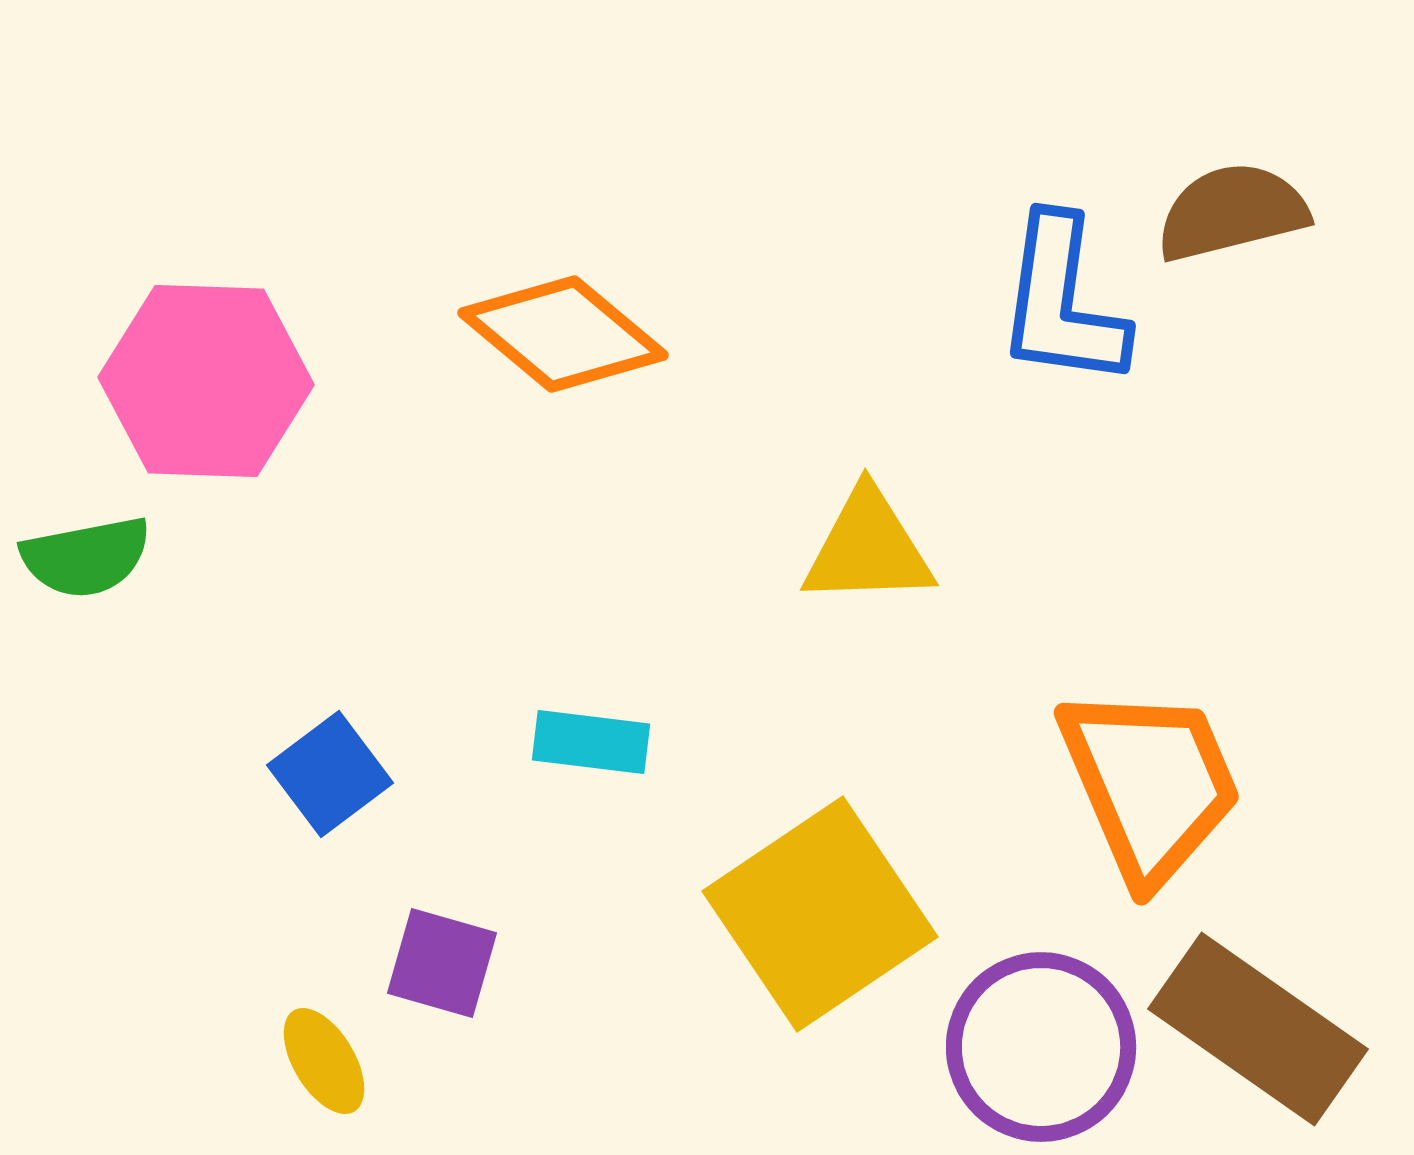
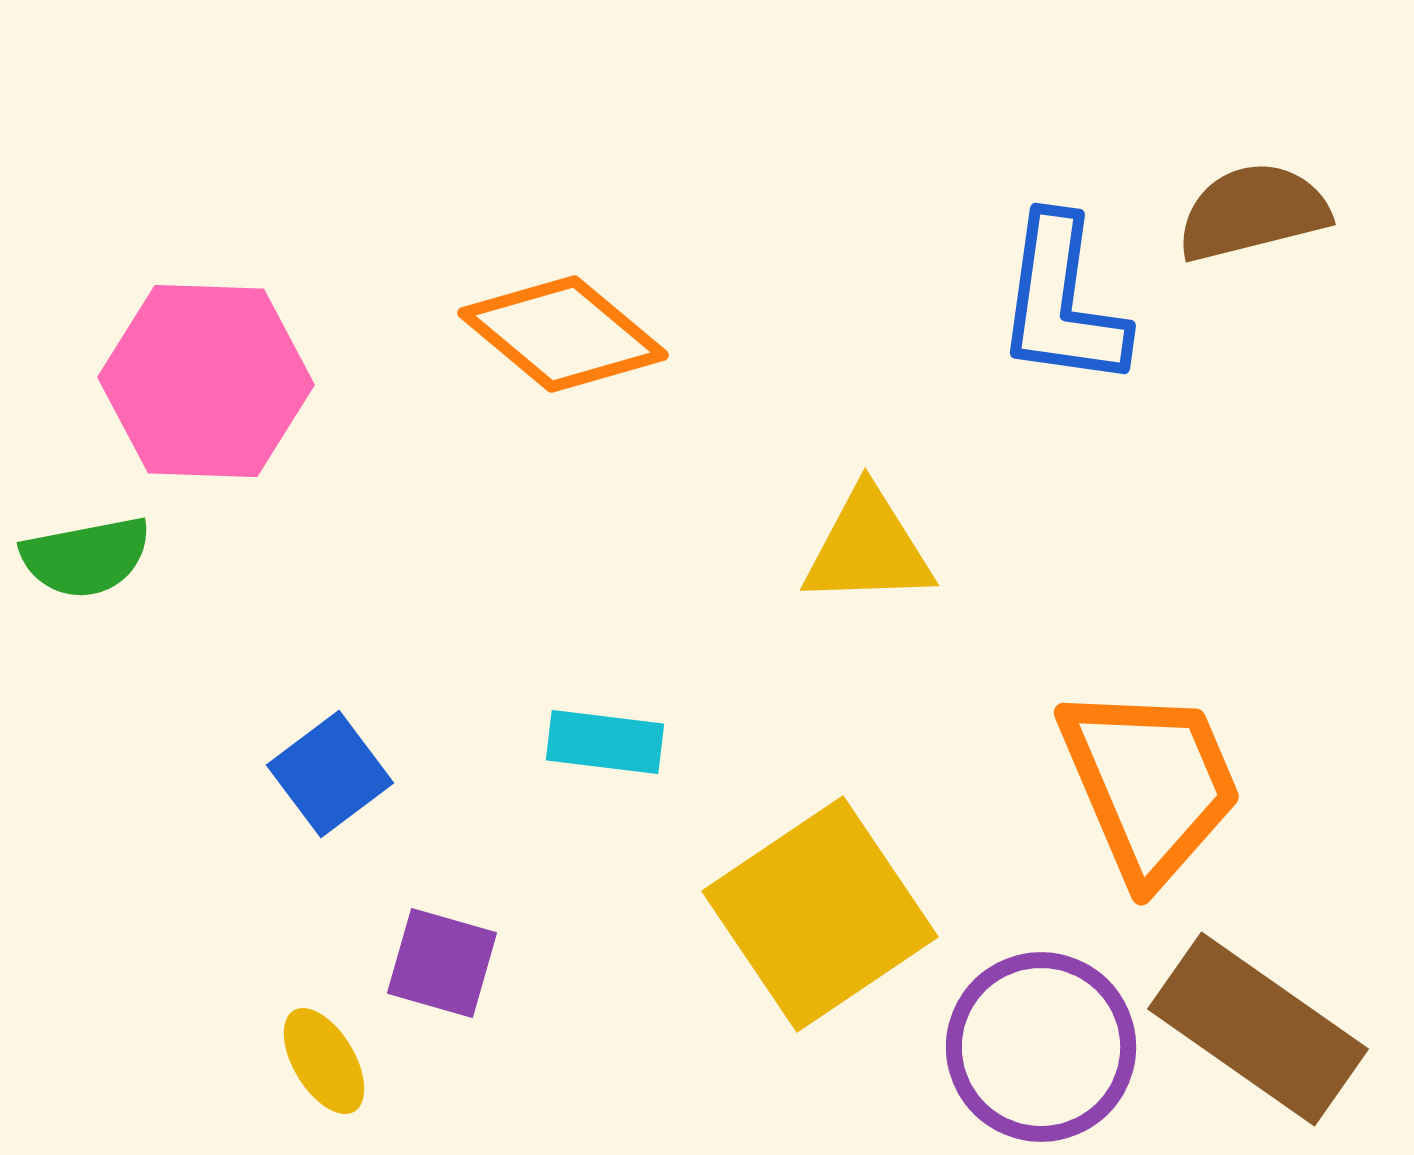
brown semicircle: moved 21 px right
cyan rectangle: moved 14 px right
